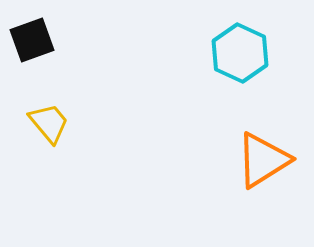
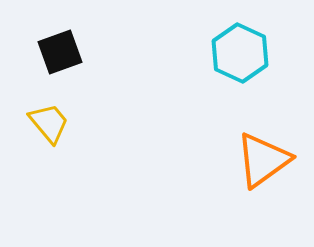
black square: moved 28 px right, 12 px down
orange triangle: rotated 4 degrees counterclockwise
